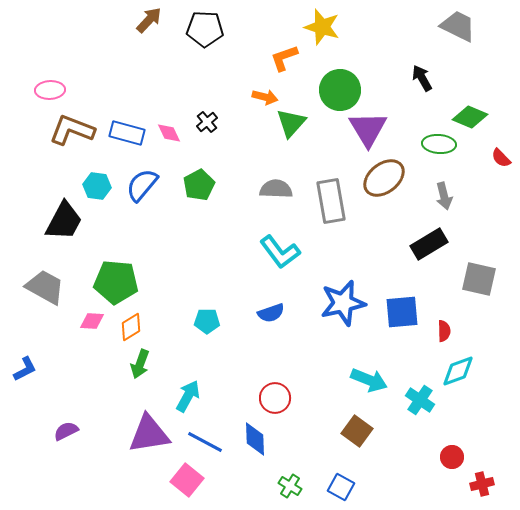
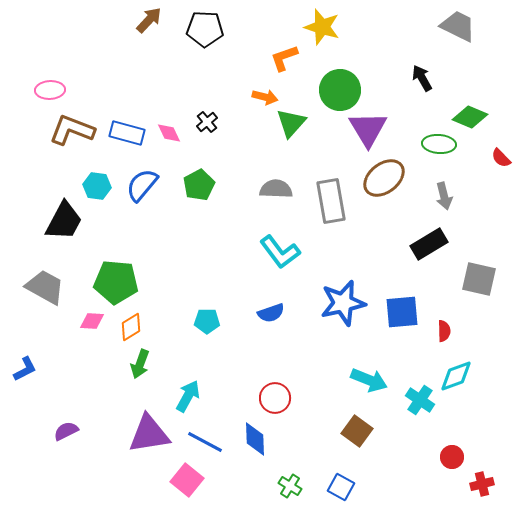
cyan diamond at (458, 371): moved 2 px left, 5 px down
